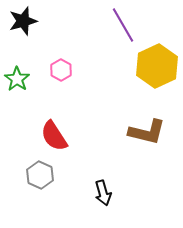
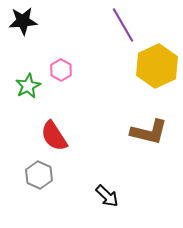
black star: rotated 12 degrees clockwise
green star: moved 11 px right, 7 px down; rotated 10 degrees clockwise
brown L-shape: moved 2 px right
gray hexagon: moved 1 px left
black arrow: moved 4 px right, 3 px down; rotated 30 degrees counterclockwise
